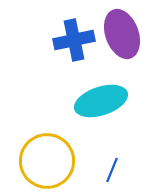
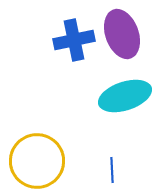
cyan ellipse: moved 24 px right, 5 px up
yellow circle: moved 10 px left
blue line: rotated 25 degrees counterclockwise
